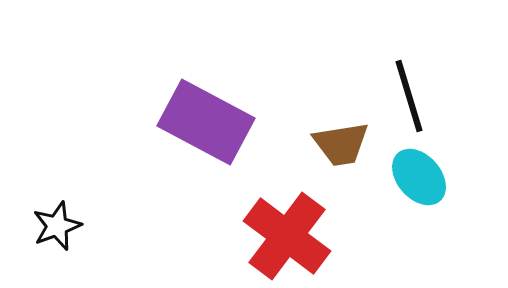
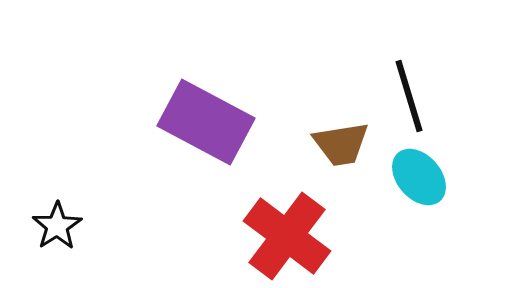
black star: rotated 12 degrees counterclockwise
